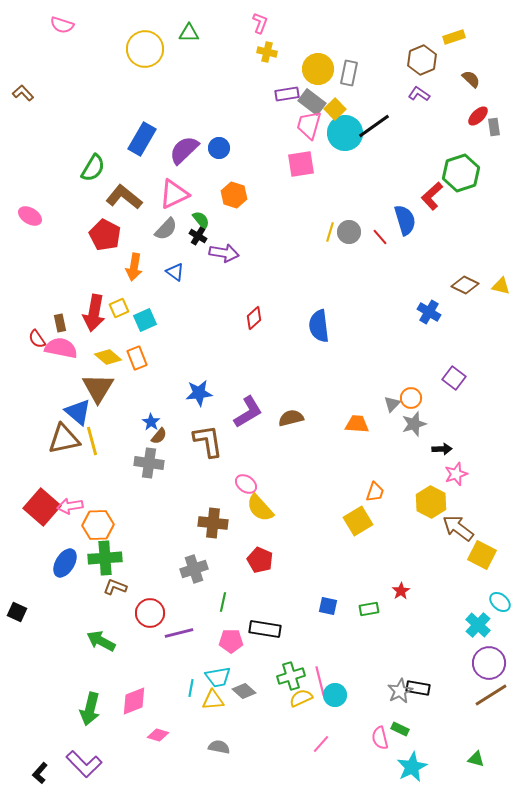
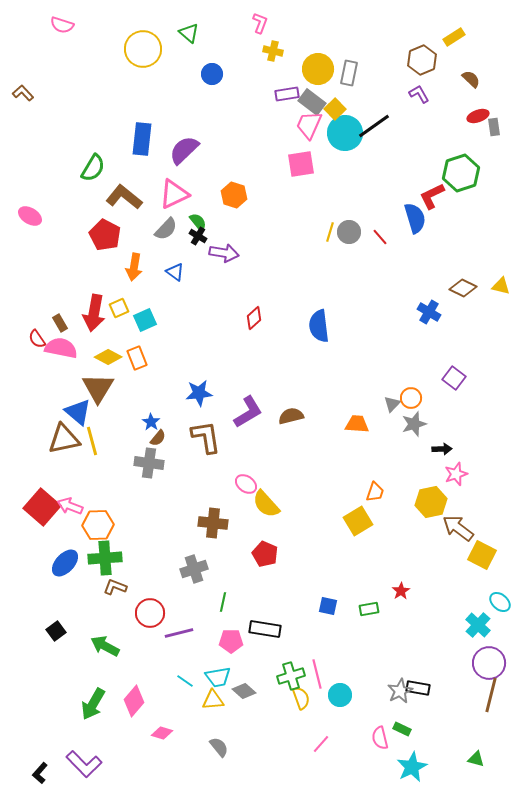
green triangle at (189, 33): rotated 40 degrees clockwise
yellow rectangle at (454, 37): rotated 15 degrees counterclockwise
yellow circle at (145, 49): moved 2 px left
yellow cross at (267, 52): moved 6 px right, 1 px up
purple L-shape at (419, 94): rotated 25 degrees clockwise
red ellipse at (478, 116): rotated 25 degrees clockwise
pink trapezoid at (309, 125): rotated 8 degrees clockwise
blue rectangle at (142, 139): rotated 24 degrees counterclockwise
blue circle at (219, 148): moved 7 px left, 74 px up
red L-shape at (432, 196): rotated 16 degrees clockwise
green semicircle at (201, 220): moved 3 px left, 2 px down
blue semicircle at (405, 220): moved 10 px right, 2 px up
brown diamond at (465, 285): moved 2 px left, 3 px down
brown rectangle at (60, 323): rotated 18 degrees counterclockwise
yellow diamond at (108, 357): rotated 12 degrees counterclockwise
brown semicircle at (291, 418): moved 2 px up
brown semicircle at (159, 436): moved 1 px left, 2 px down
brown L-shape at (208, 441): moved 2 px left, 4 px up
yellow hexagon at (431, 502): rotated 20 degrees clockwise
pink arrow at (70, 506): rotated 30 degrees clockwise
yellow semicircle at (260, 508): moved 6 px right, 4 px up
red pentagon at (260, 560): moved 5 px right, 6 px up
blue ellipse at (65, 563): rotated 12 degrees clockwise
black square at (17, 612): moved 39 px right, 19 px down; rotated 30 degrees clockwise
green arrow at (101, 641): moved 4 px right, 5 px down
pink line at (320, 681): moved 3 px left, 7 px up
cyan line at (191, 688): moved 6 px left, 7 px up; rotated 66 degrees counterclockwise
cyan circle at (335, 695): moved 5 px right
brown line at (491, 695): rotated 44 degrees counterclockwise
yellow semicircle at (301, 698): rotated 95 degrees clockwise
pink diamond at (134, 701): rotated 28 degrees counterclockwise
green arrow at (90, 709): moved 3 px right, 5 px up; rotated 16 degrees clockwise
green rectangle at (400, 729): moved 2 px right
pink diamond at (158, 735): moved 4 px right, 2 px up
gray semicircle at (219, 747): rotated 40 degrees clockwise
